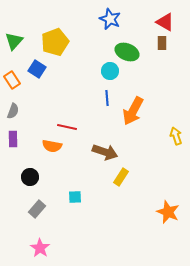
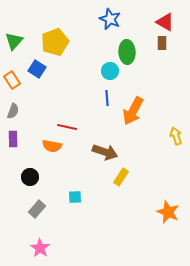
green ellipse: rotated 65 degrees clockwise
